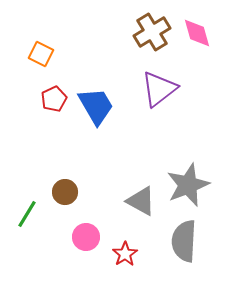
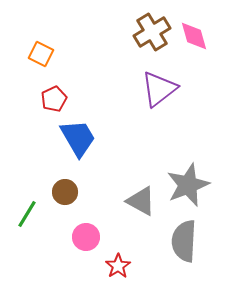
pink diamond: moved 3 px left, 3 px down
blue trapezoid: moved 18 px left, 32 px down
red star: moved 7 px left, 12 px down
